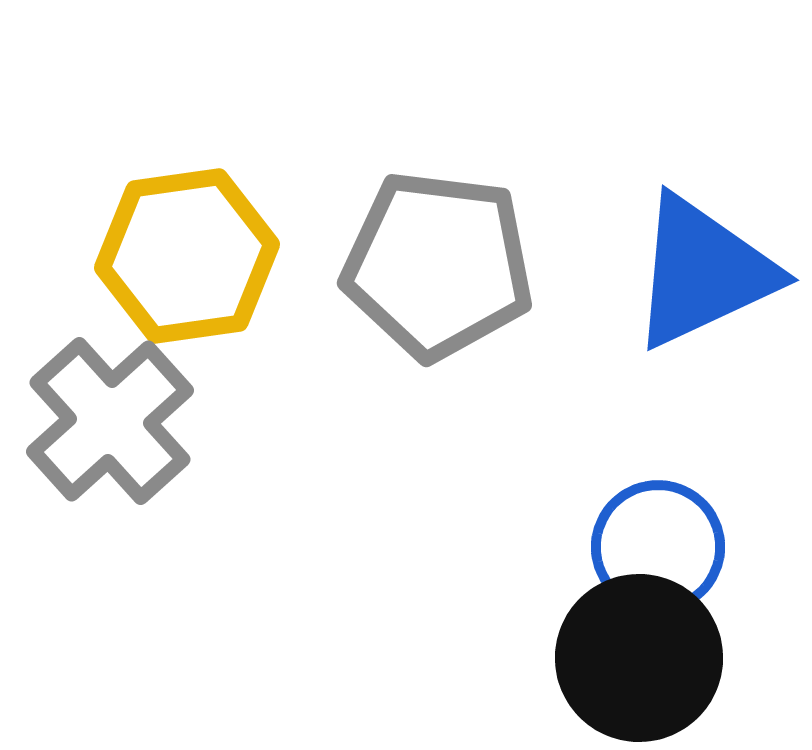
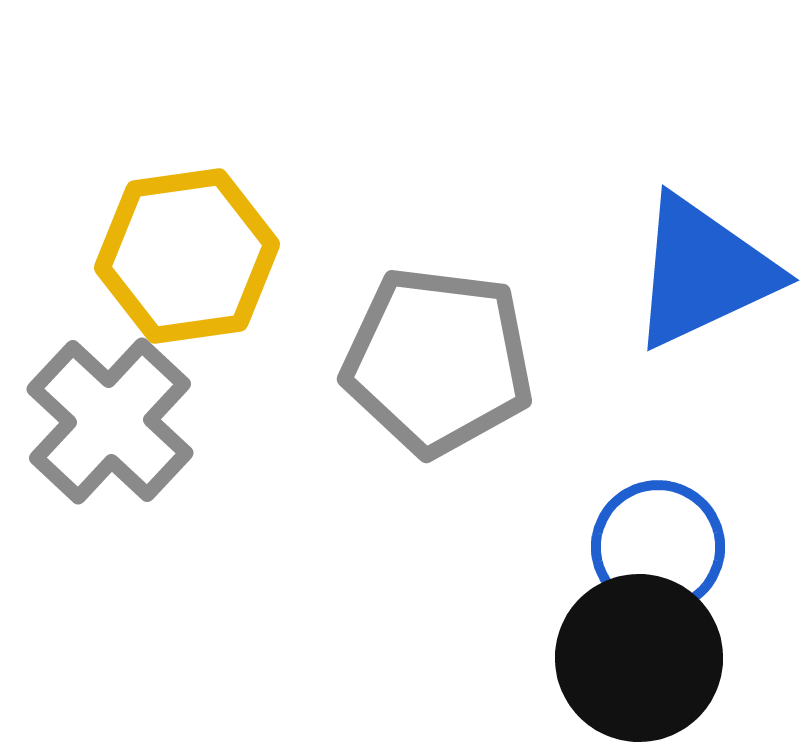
gray pentagon: moved 96 px down
gray cross: rotated 5 degrees counterclockwise
